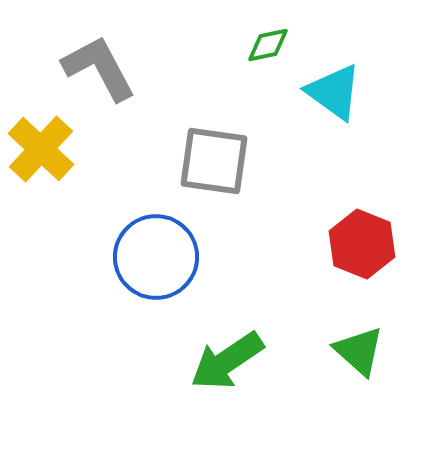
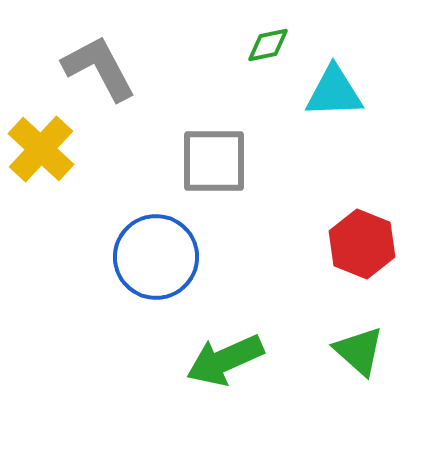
cyan triangle: rotated 38 degrees counterclockwise
gray square: rotated 8 degrees counterclockwise
green arrow: moved 2 px left, 1 px up; rotated 10 degrees clockwise
